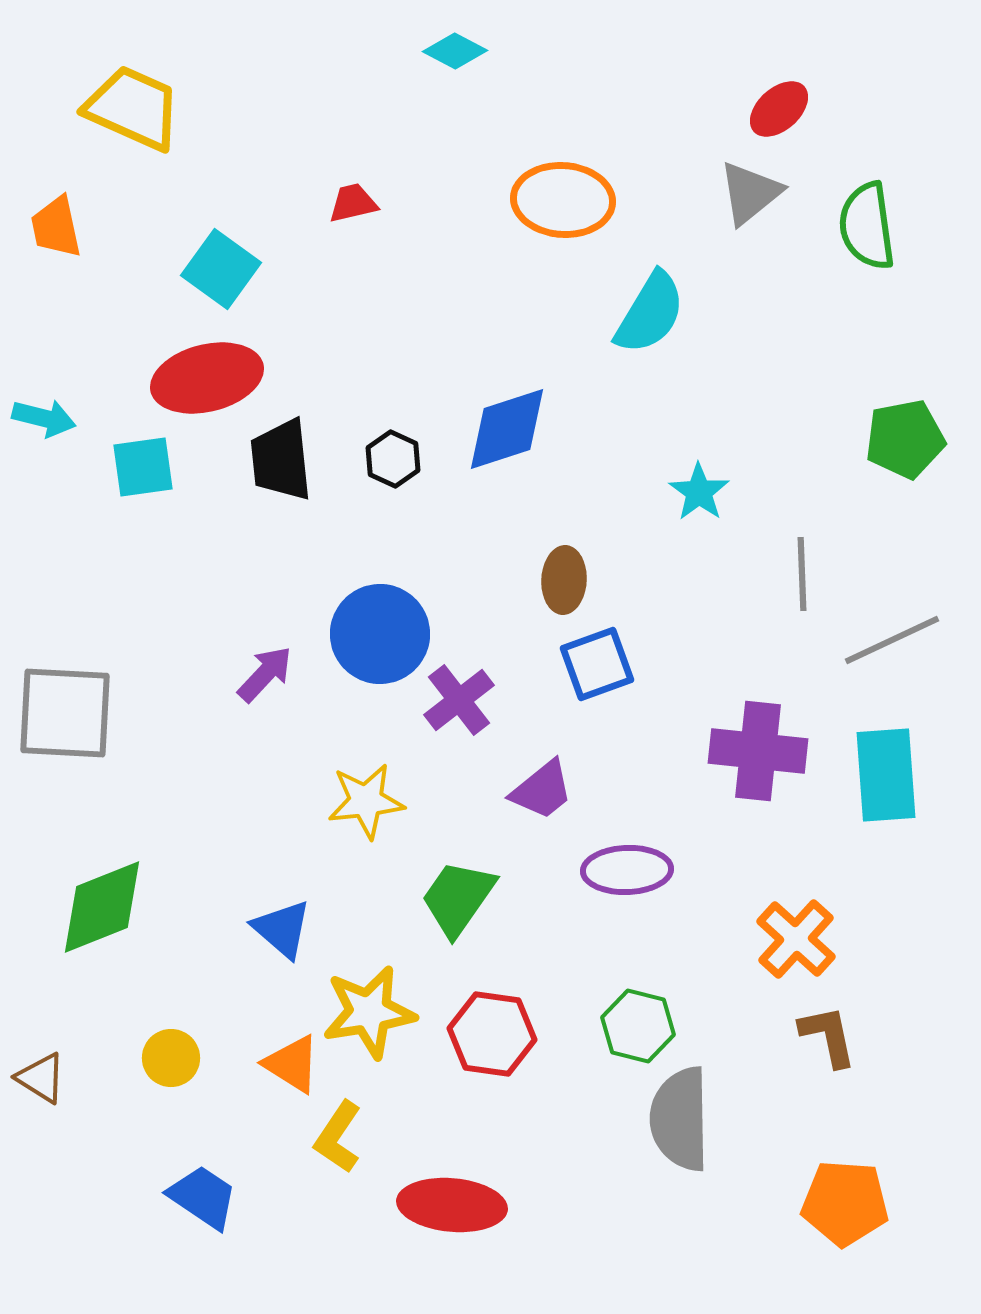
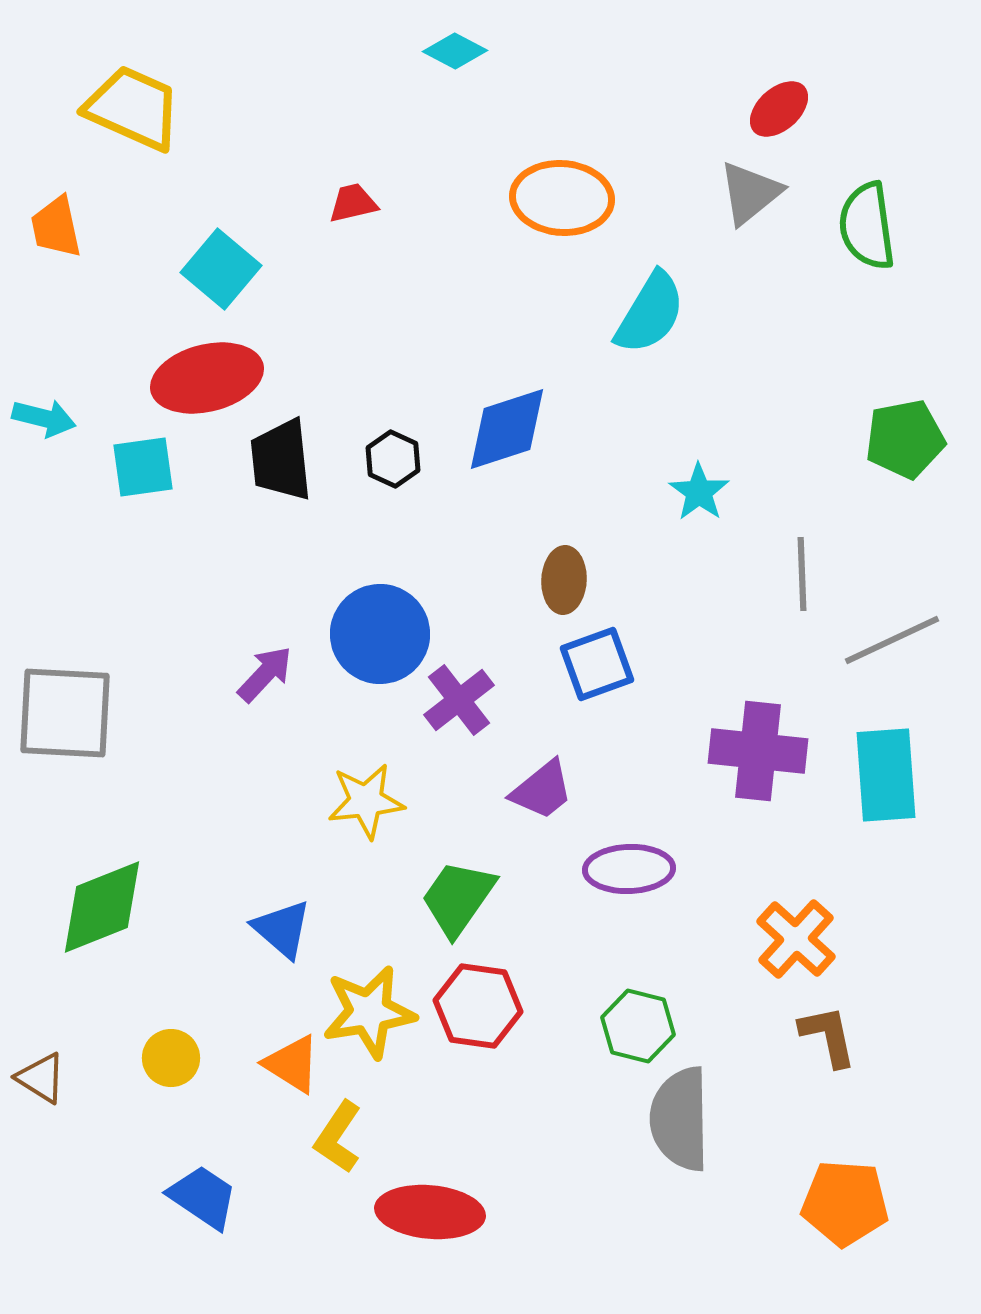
orange ellipse at (563, 200): moved 1 px left, 2 px up
cyan square at (221, 269): rotated 4 degrees clockwise
purple ellipse at (627, 870): moved 2 px right, 1 px up
red hexagon at (492, 1034): moved 14 px left, 28 px up
red ellipse at (452, 1205): moved 22 px left, 7 px down
